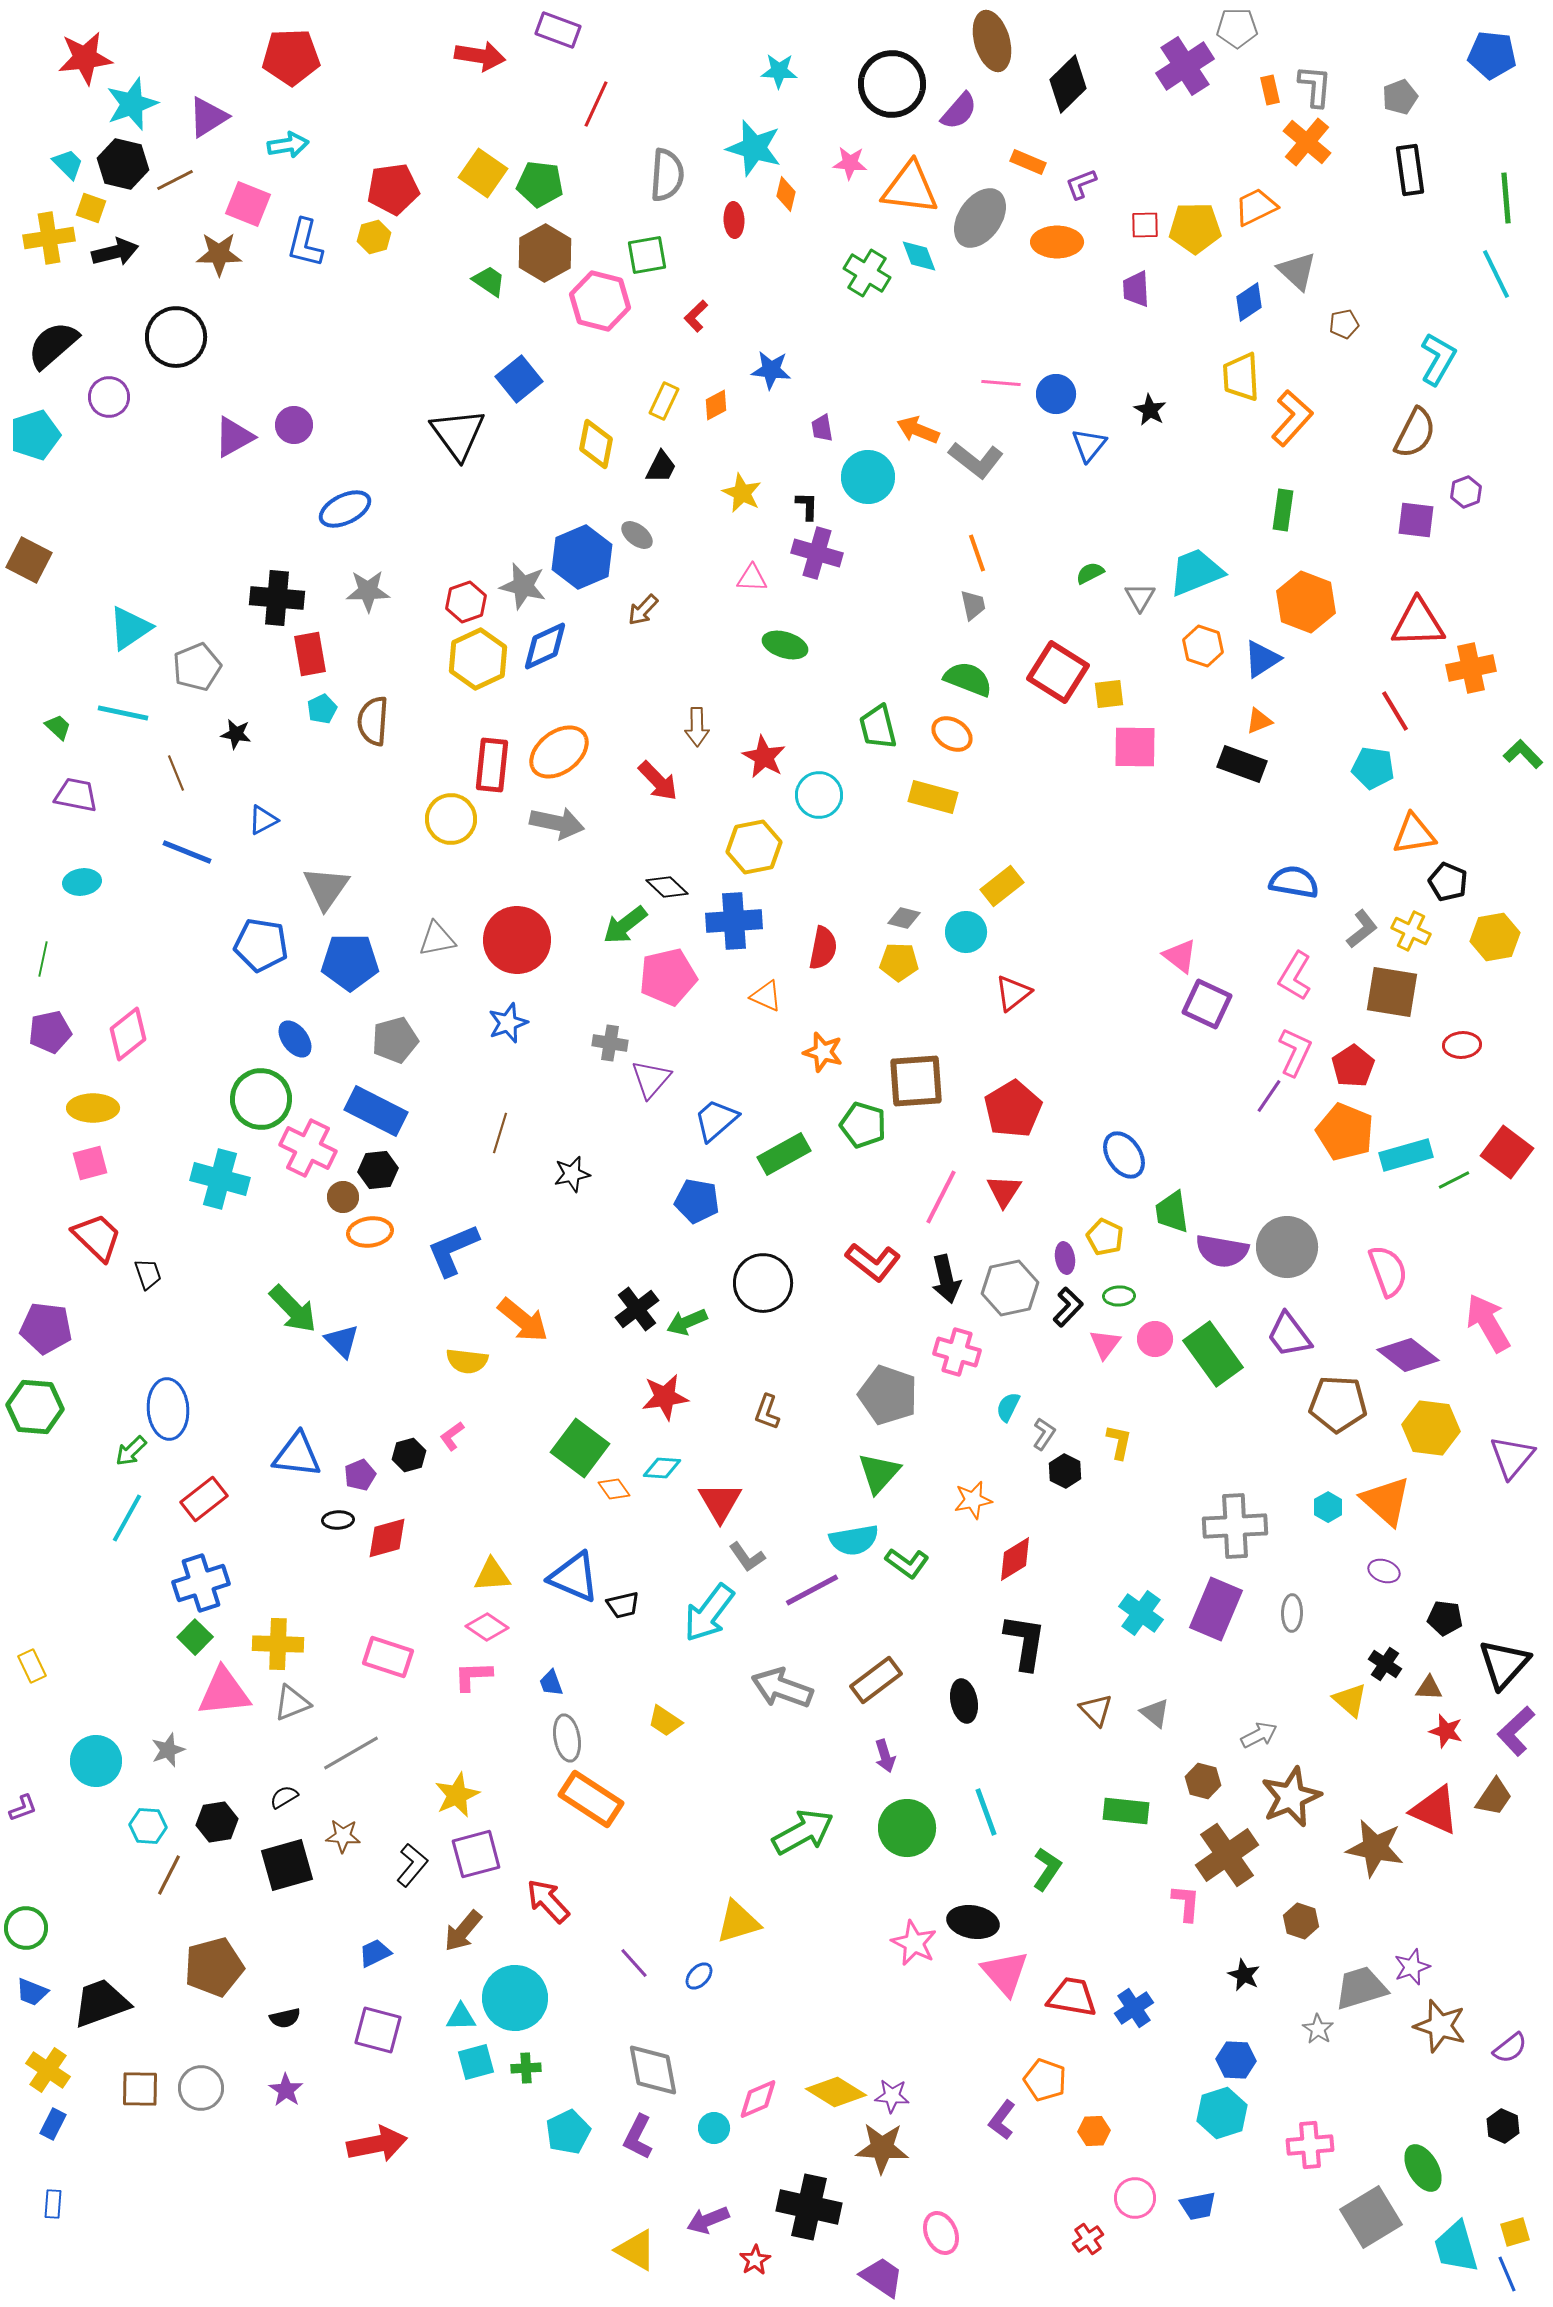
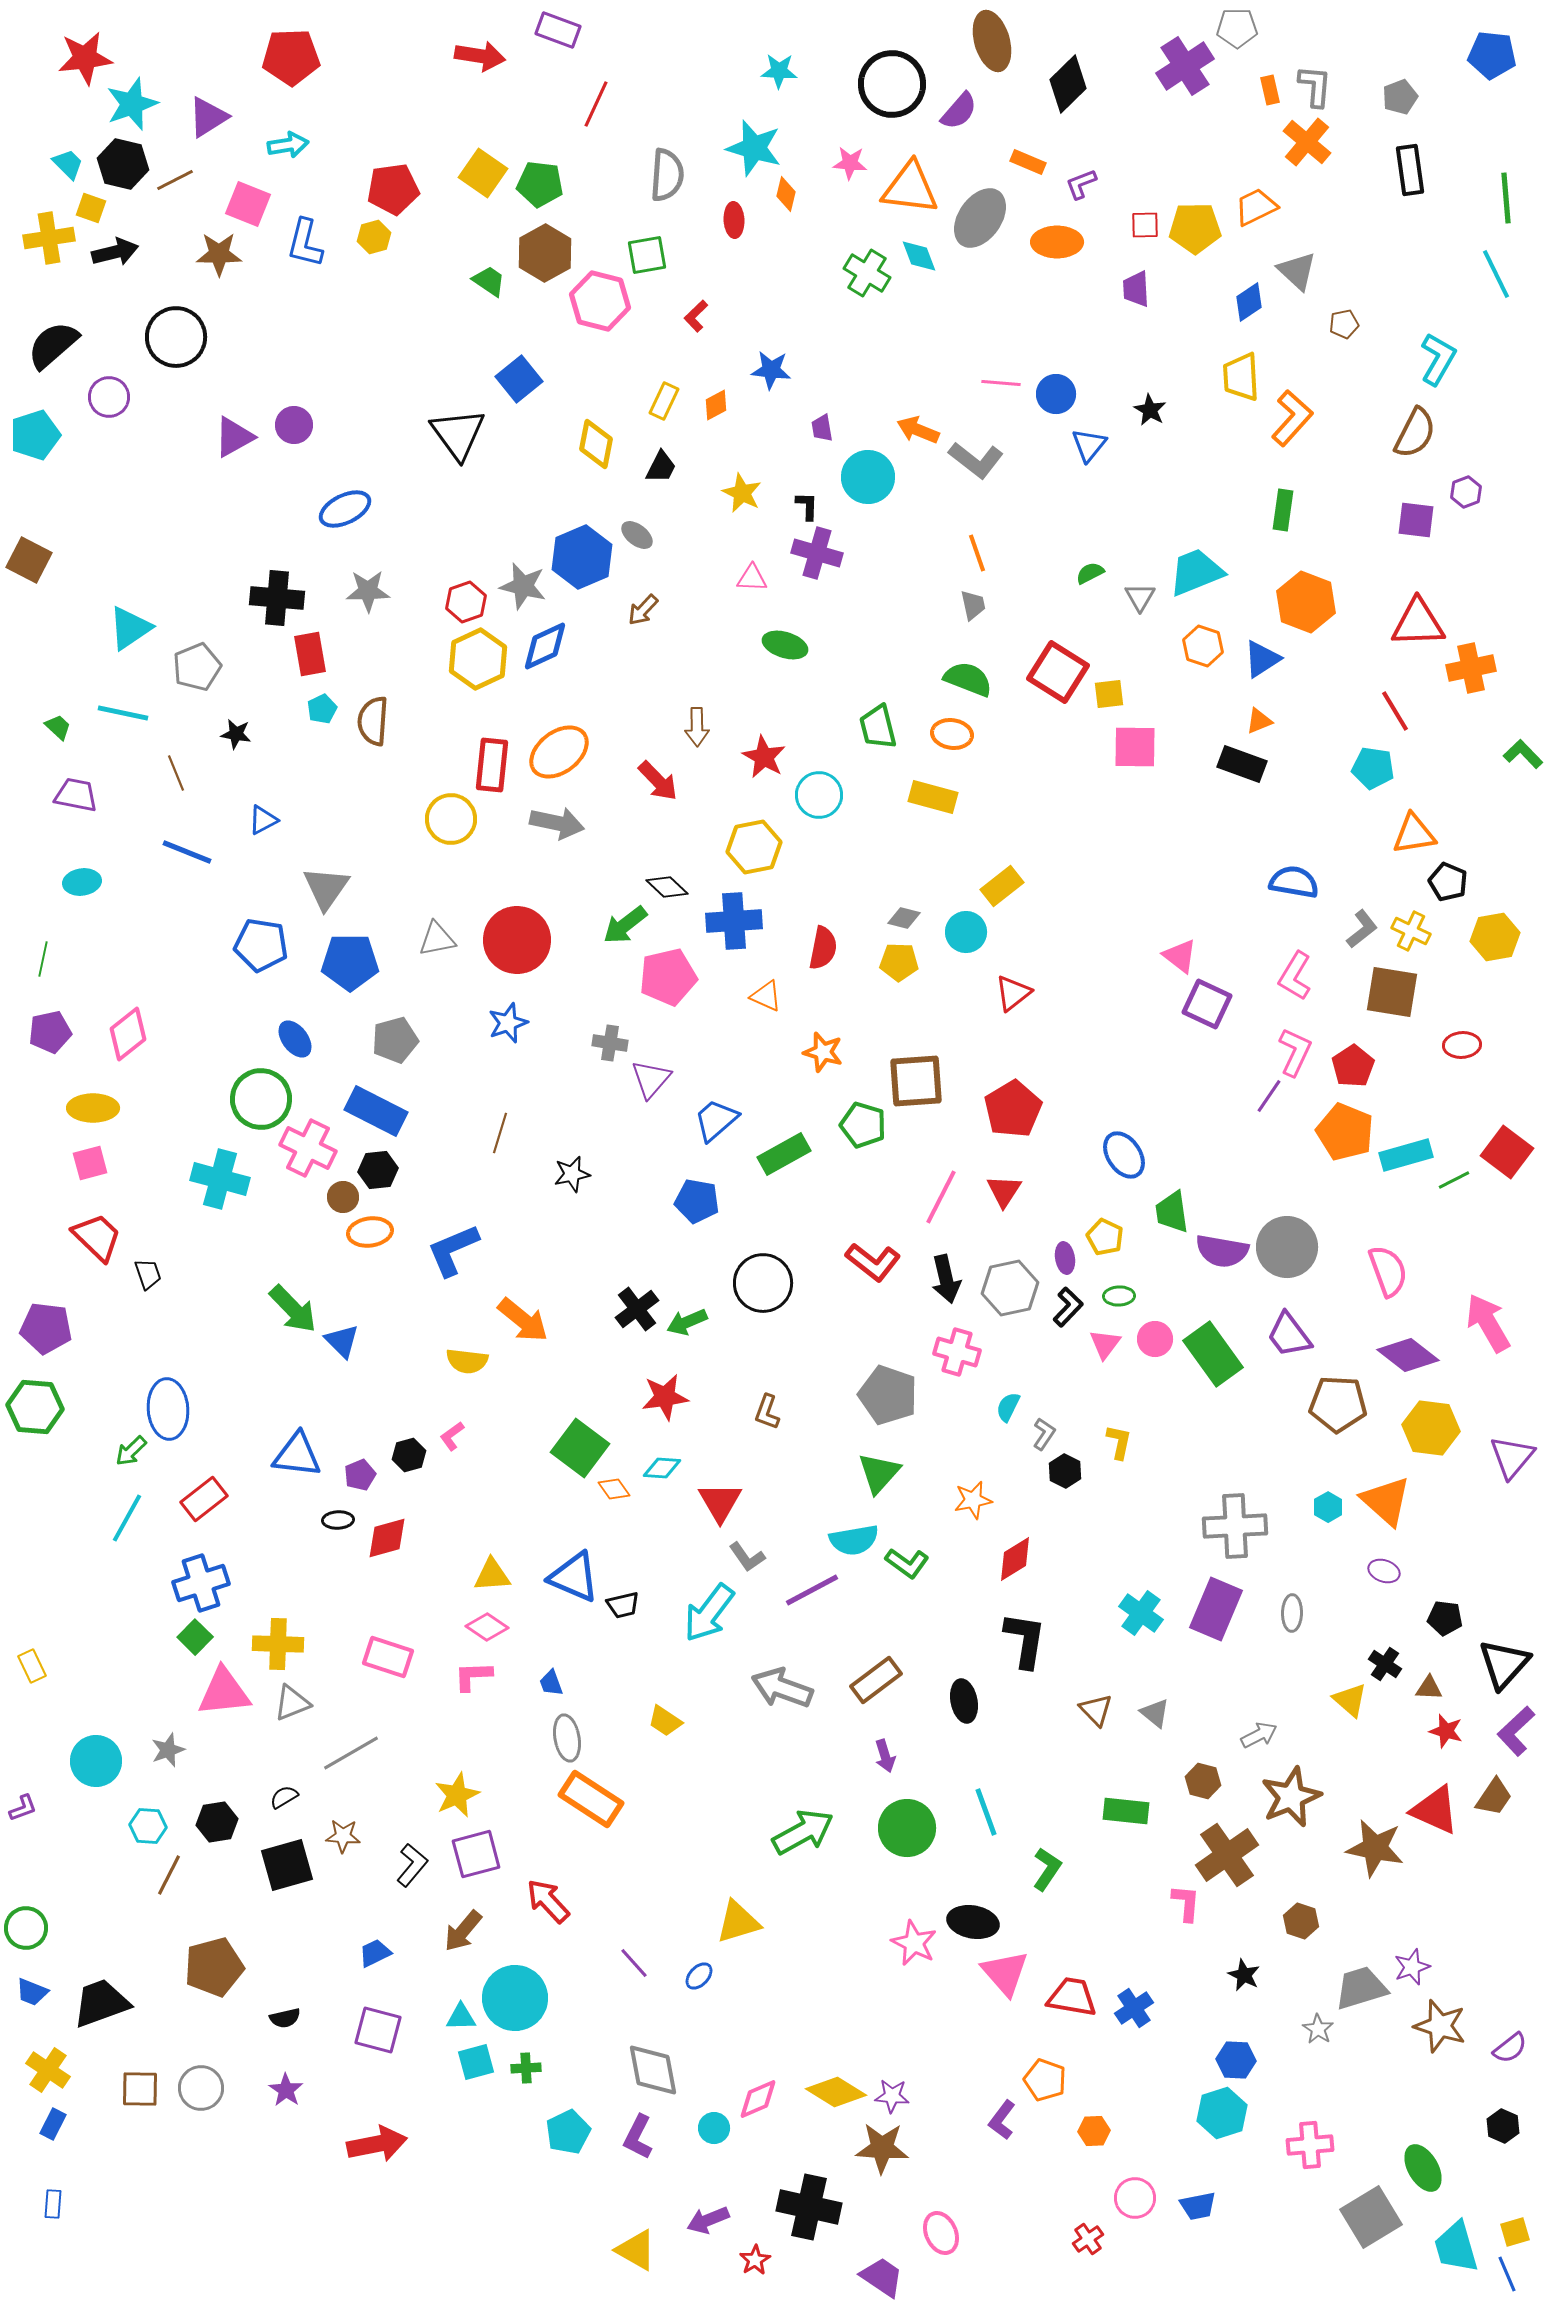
orange ellipse at (952, 734): rotated 24 degrees counterclockwise
black L-shape at (1025, 1642): moved 2 px up
